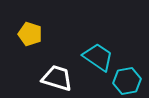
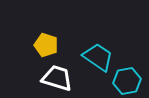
yellow pentagon: moved 16 px right, 11 px down
